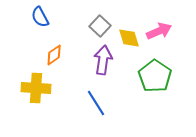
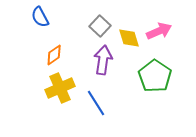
yellow cross: moved 24 px right; rotated 28 degrees counterclockwise
